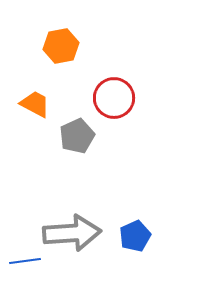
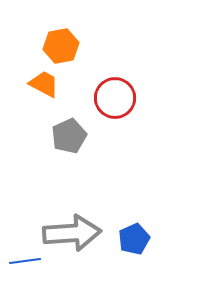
red circle: moved 1 px right
orange trapezoid: moved 9 px right, 20 px up
gray pentagon: moved 8 px left
blue pentagon: moved 1 px left, 3 px down
